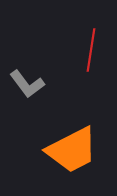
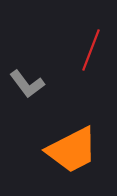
red line: rotated 12 degrees clockwise
